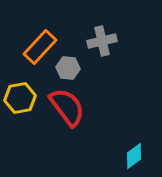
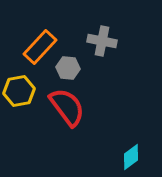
gray cross: rotated 24 degrees clockwise
yellow hexagon: moved 1 px left, 7 px up
cyan diamond: moved 3 px left, 1 px down
